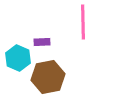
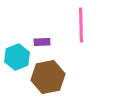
pink line: moved 2 px left, 3 px down
cyan hexagon: moved 1 px left, 1 px up; rotated 15 degrees clockwise
